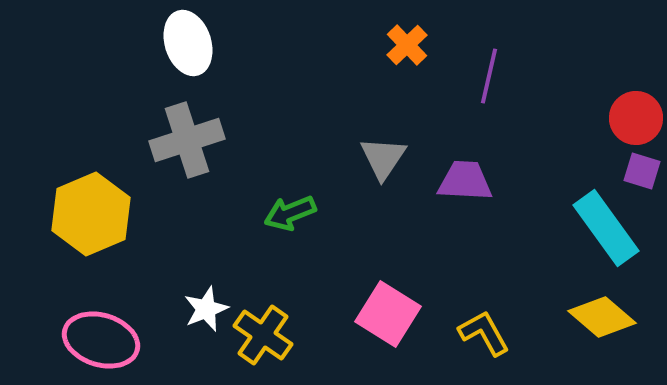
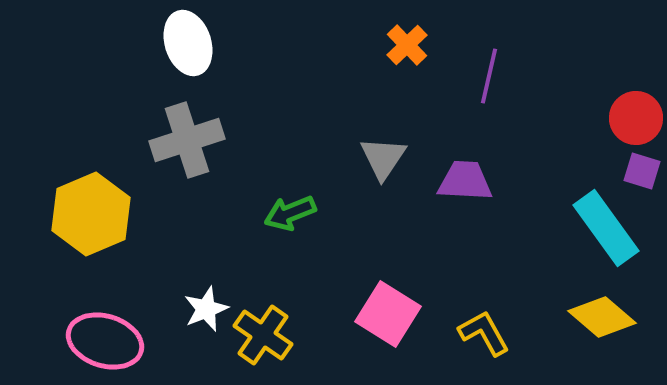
pink ellipse: moved 4 px right, 1 px down
